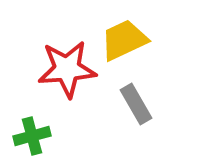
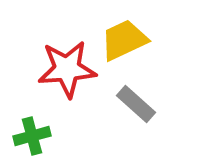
gray rectangle: rotated 18 degrees counterclockwise
